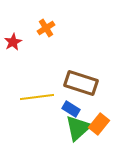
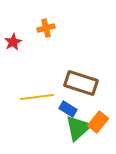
orange cross: rotated 18 degrees clockwise
blue rectangle: moved 3 px left
orange rectangle: moved 1 px left, 2 px up
